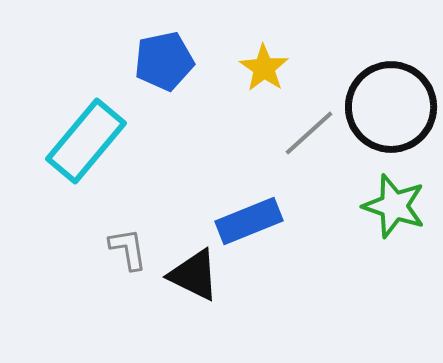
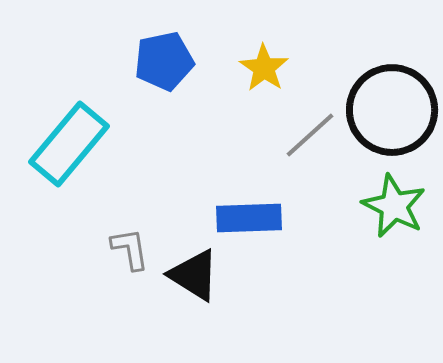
black circle: moved 1 px right, 3 px down
gray line: moved 1 px right, 2 px down
cyan rectangle: moved 17 px left, 3 px down
green star: rotated 8 degrees clockwise
blue rectangle: moved 3 px up; rotated 20 degrees clockwise
gray L-shape: moved 2 px right
black triangle: rotated 6 degrees clockwise
